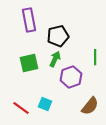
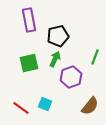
green line: rotated 21 degrees clockwise
